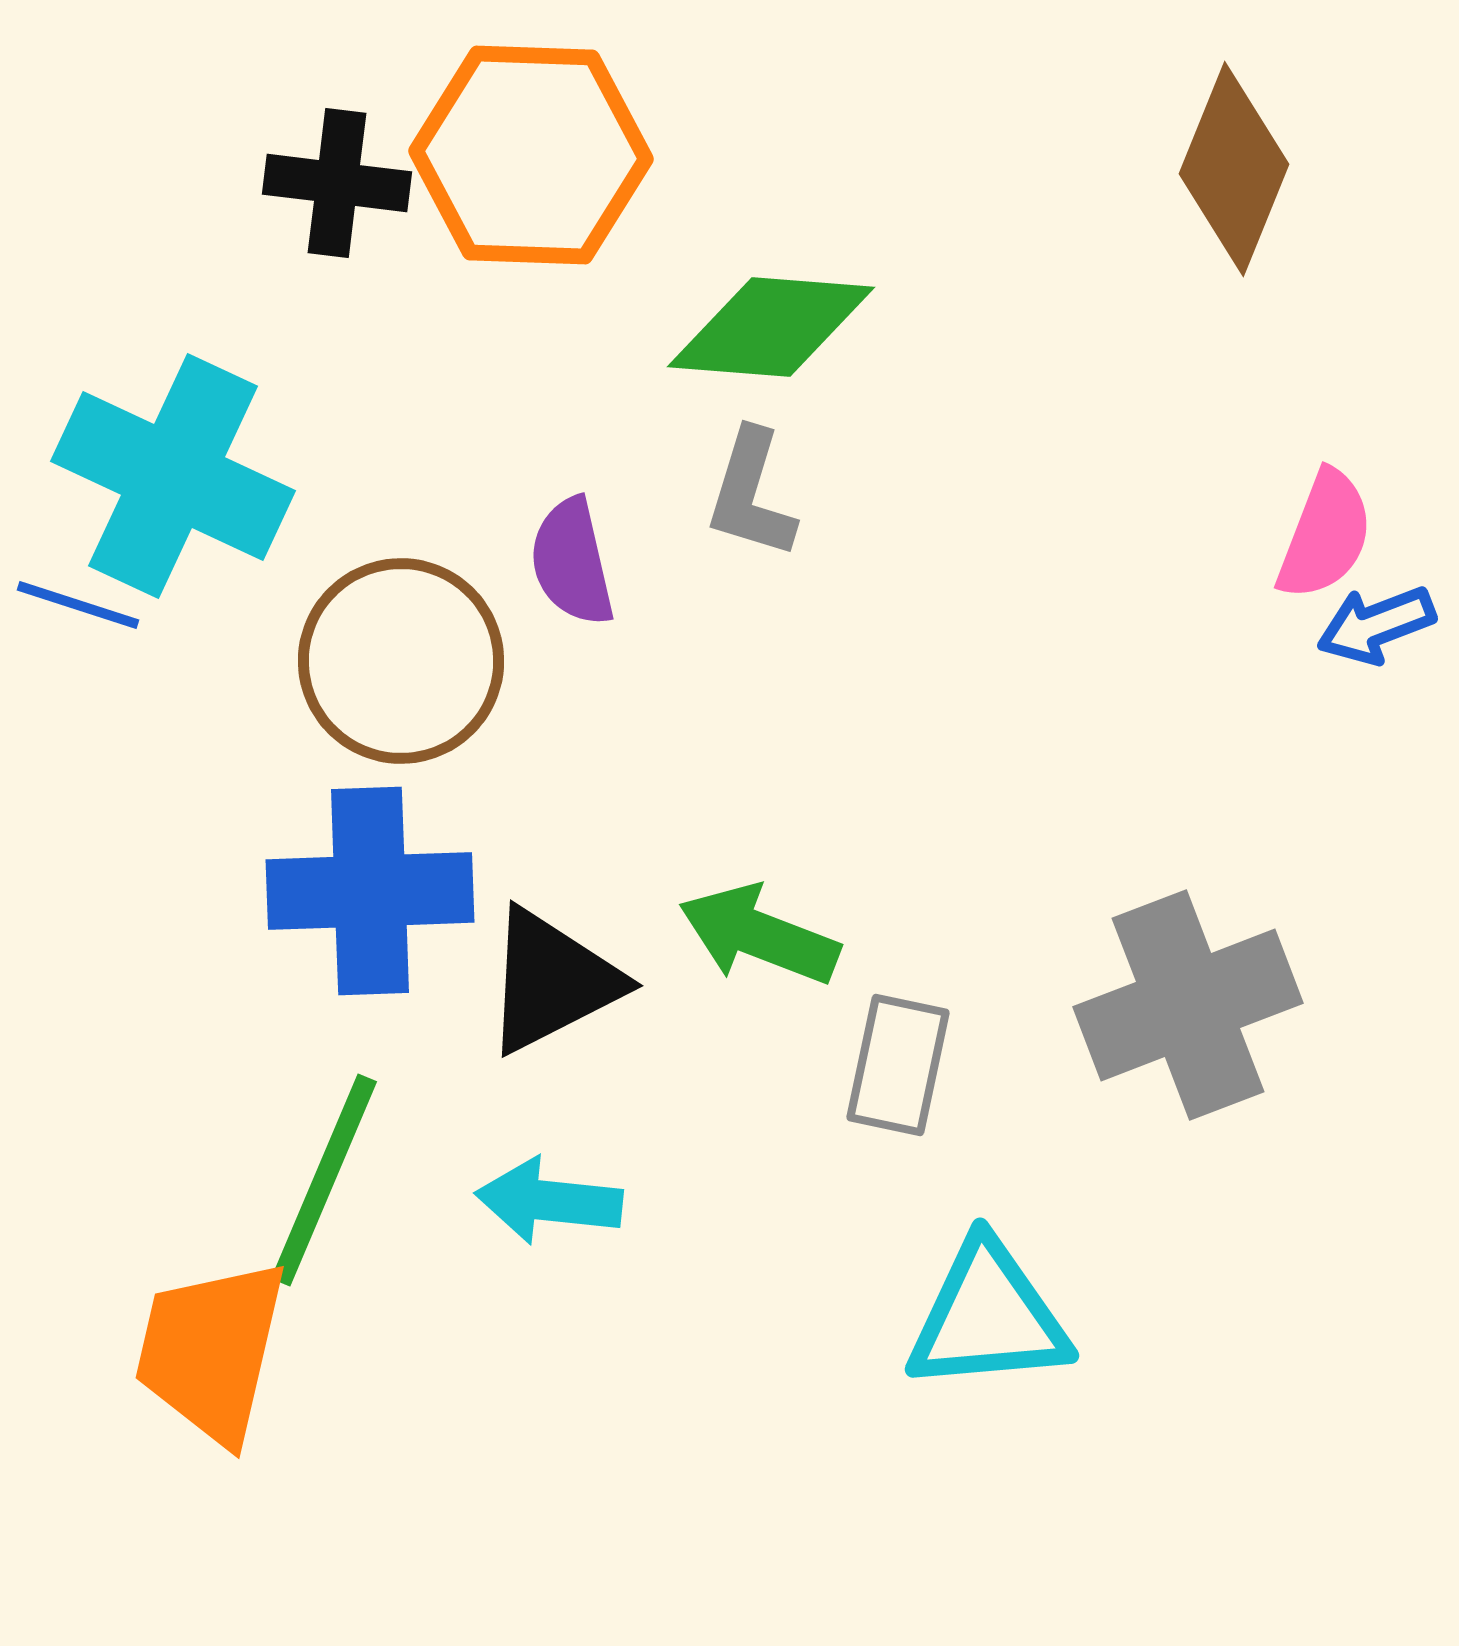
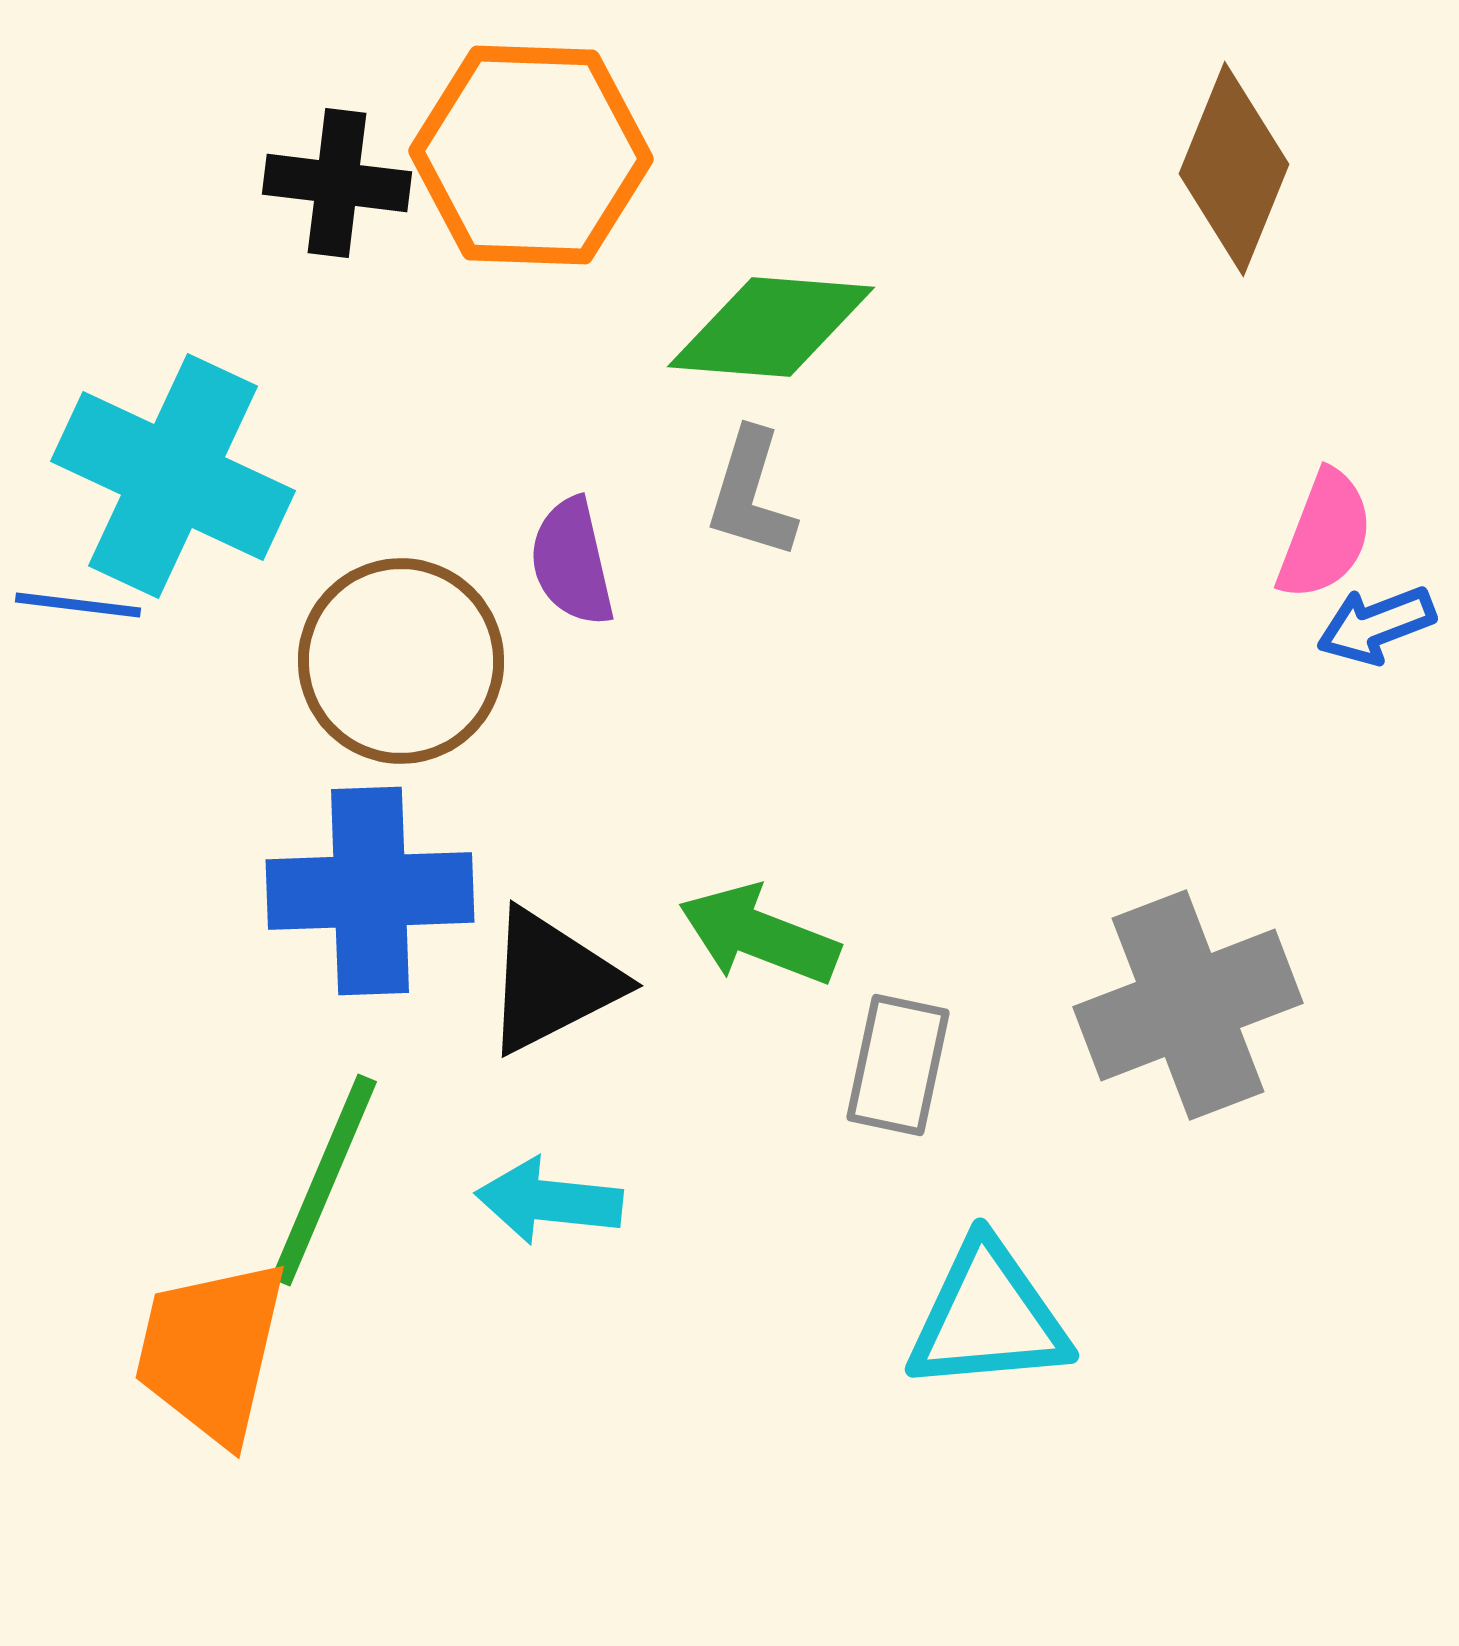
blue line: rotated 11 degrees counterclockwise
